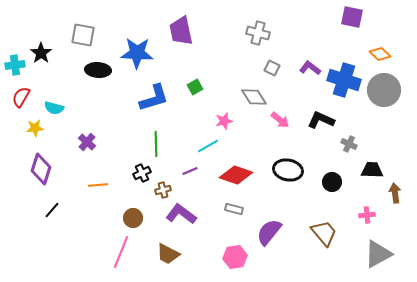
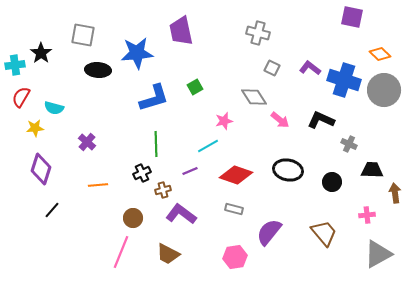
blue star at (137, 53): rotated 8 degrees counterclockwise
